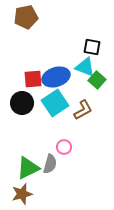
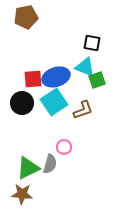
black square: moved 4 px up
green square: rotated 30 degrees clockwise
cyan square: moved 1 px left, 1 px up
brown L-shape: rotated 10 degrees clockwise
brown star: rotated 20 degrees clockwise
